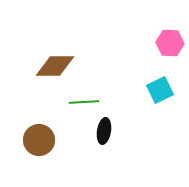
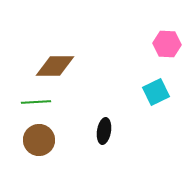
pink hexagon: moved 3 px left, 1 px down
cyan square: moved 4 px left, 2 px down
green line: moved 48 px left
